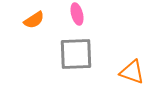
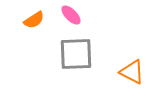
pink ellipse: moved 6 px left, 1 px down; rotated 30 degrees counterclockwise
orange triangle: rotated 8 degrees clockwise
